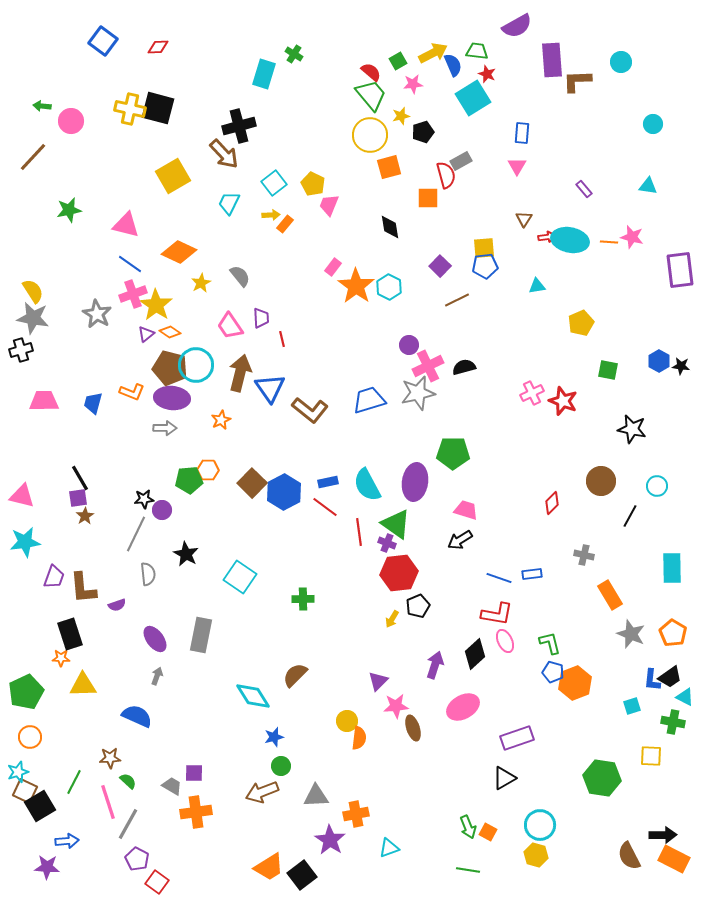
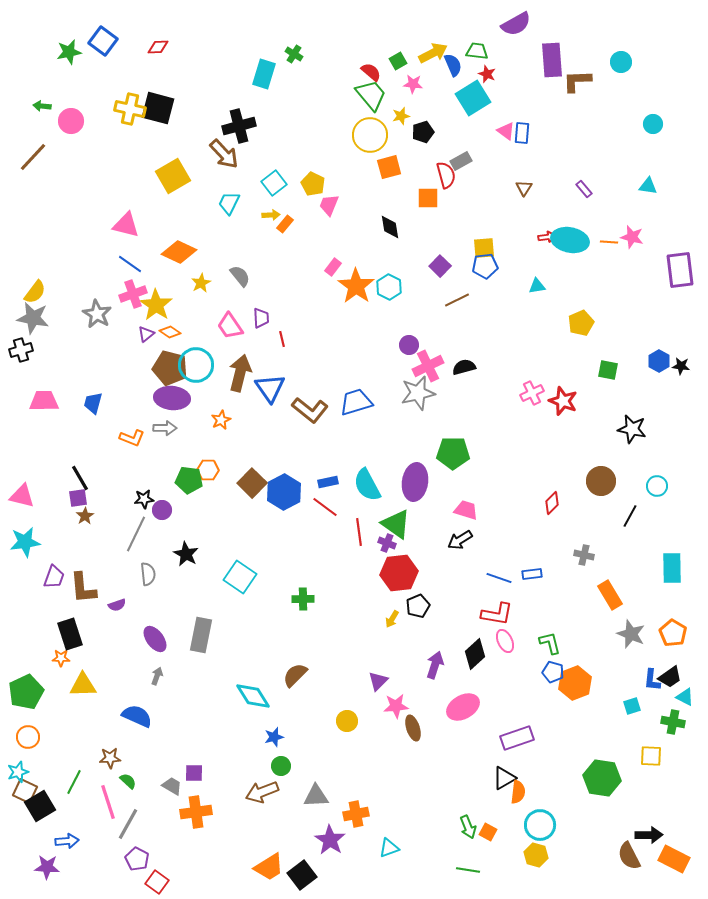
purple semicircle at (517, 26): moved 1 px left, 2 px up
pink star at (413, 84): rotated 12 degrees clockwise
pink triangle at (517, 166): moved 11 px left, 35 px up; rotated 24 degrees counterclockwise
green star at (69, 210): moved 158 px up
brown triangle at (524, 219): moved 31 px up
yellow semicircle at (33, 291): moved 2 px right, 1 px down; rotated 70 degrees clockwise
orange L-shape at (132, 392): moved 46 px down
blue trapezoid at (369, 400): moved 13 px left, 2 px down
green pentagon at (189, 480): rotated 12 degrees clockwise
orange circle at (30, 737): moved 2 px left
orange semicircle at (359, 738): moved 159 px right, 54 px down
black arrow at (663, 835): moved 14 px left
